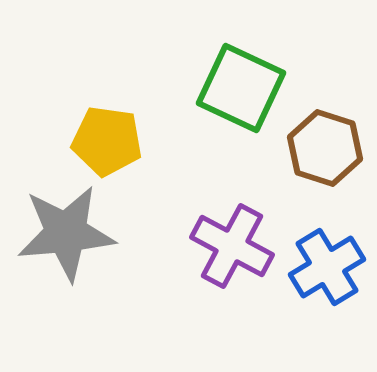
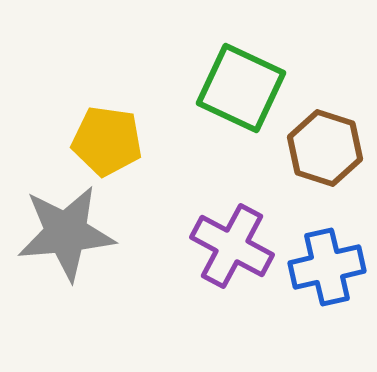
blue cross: rotated 18 degrees clockwise
